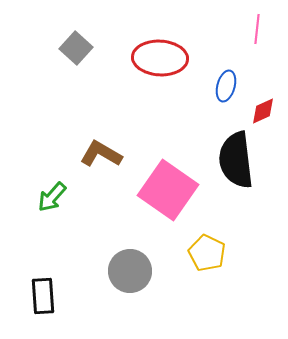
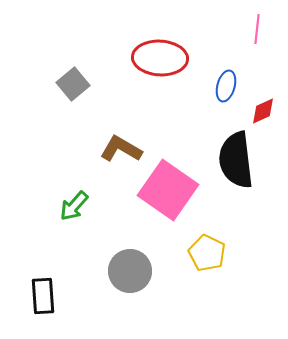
gray square: moved 3 px left, 36 px down; rotated 8 degrees clockwise
brown L-shape: moved 20 px right, 5 px up
green arrow: moved 22 px right, 9 px down
